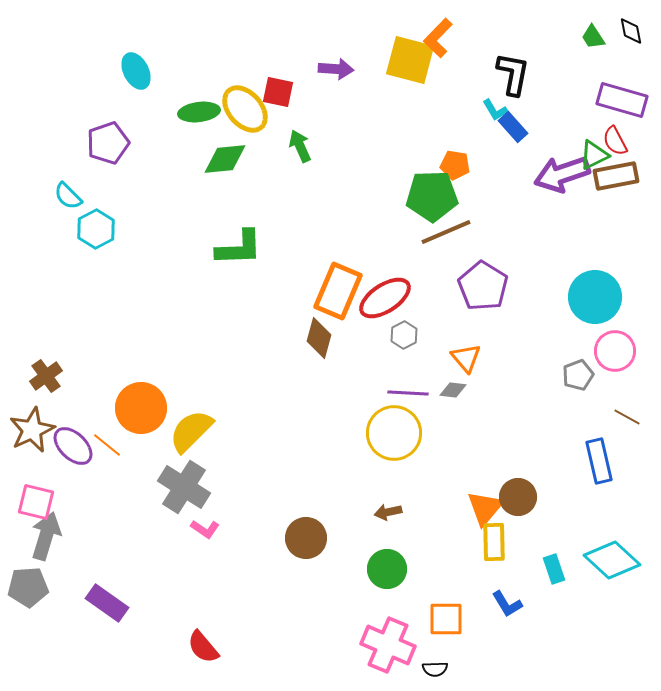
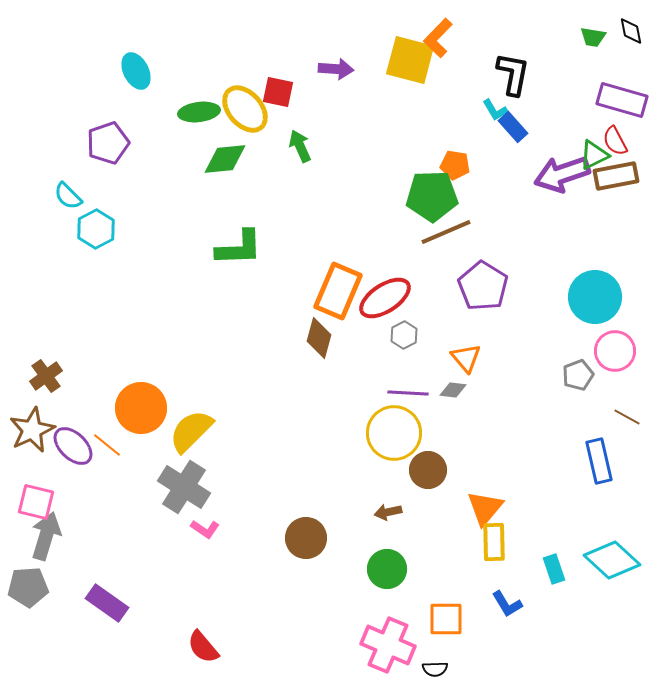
green trapezoid at (593, 37): rotated 48 degrees counterclockwise
brown circle at (518, 497): moved 90 px left, 27 px up
